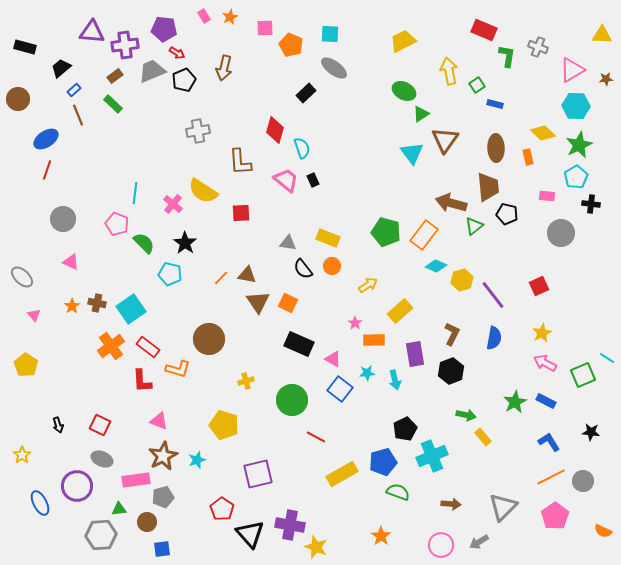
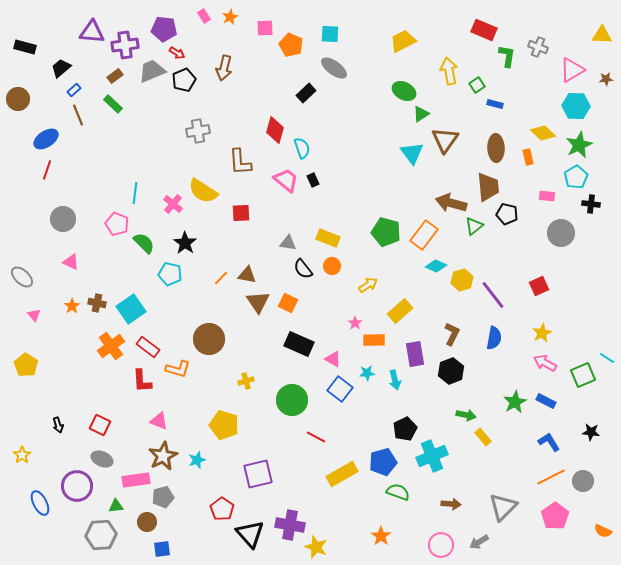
green triangle at (119, 509): moved 3 px left, 3 px up
